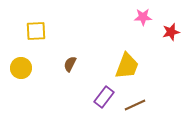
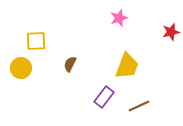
pink star: moved 24 px left, 1 px down; rotated 18 degrees counterclockwise
yellow square: moved 10 px down
brown line: moved 4 px right, 1 px down
